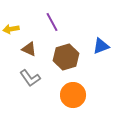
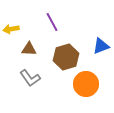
brown triangle: rotated 21 degrees counterclockwise
orange circle: moved 13 px right, 11 px up
